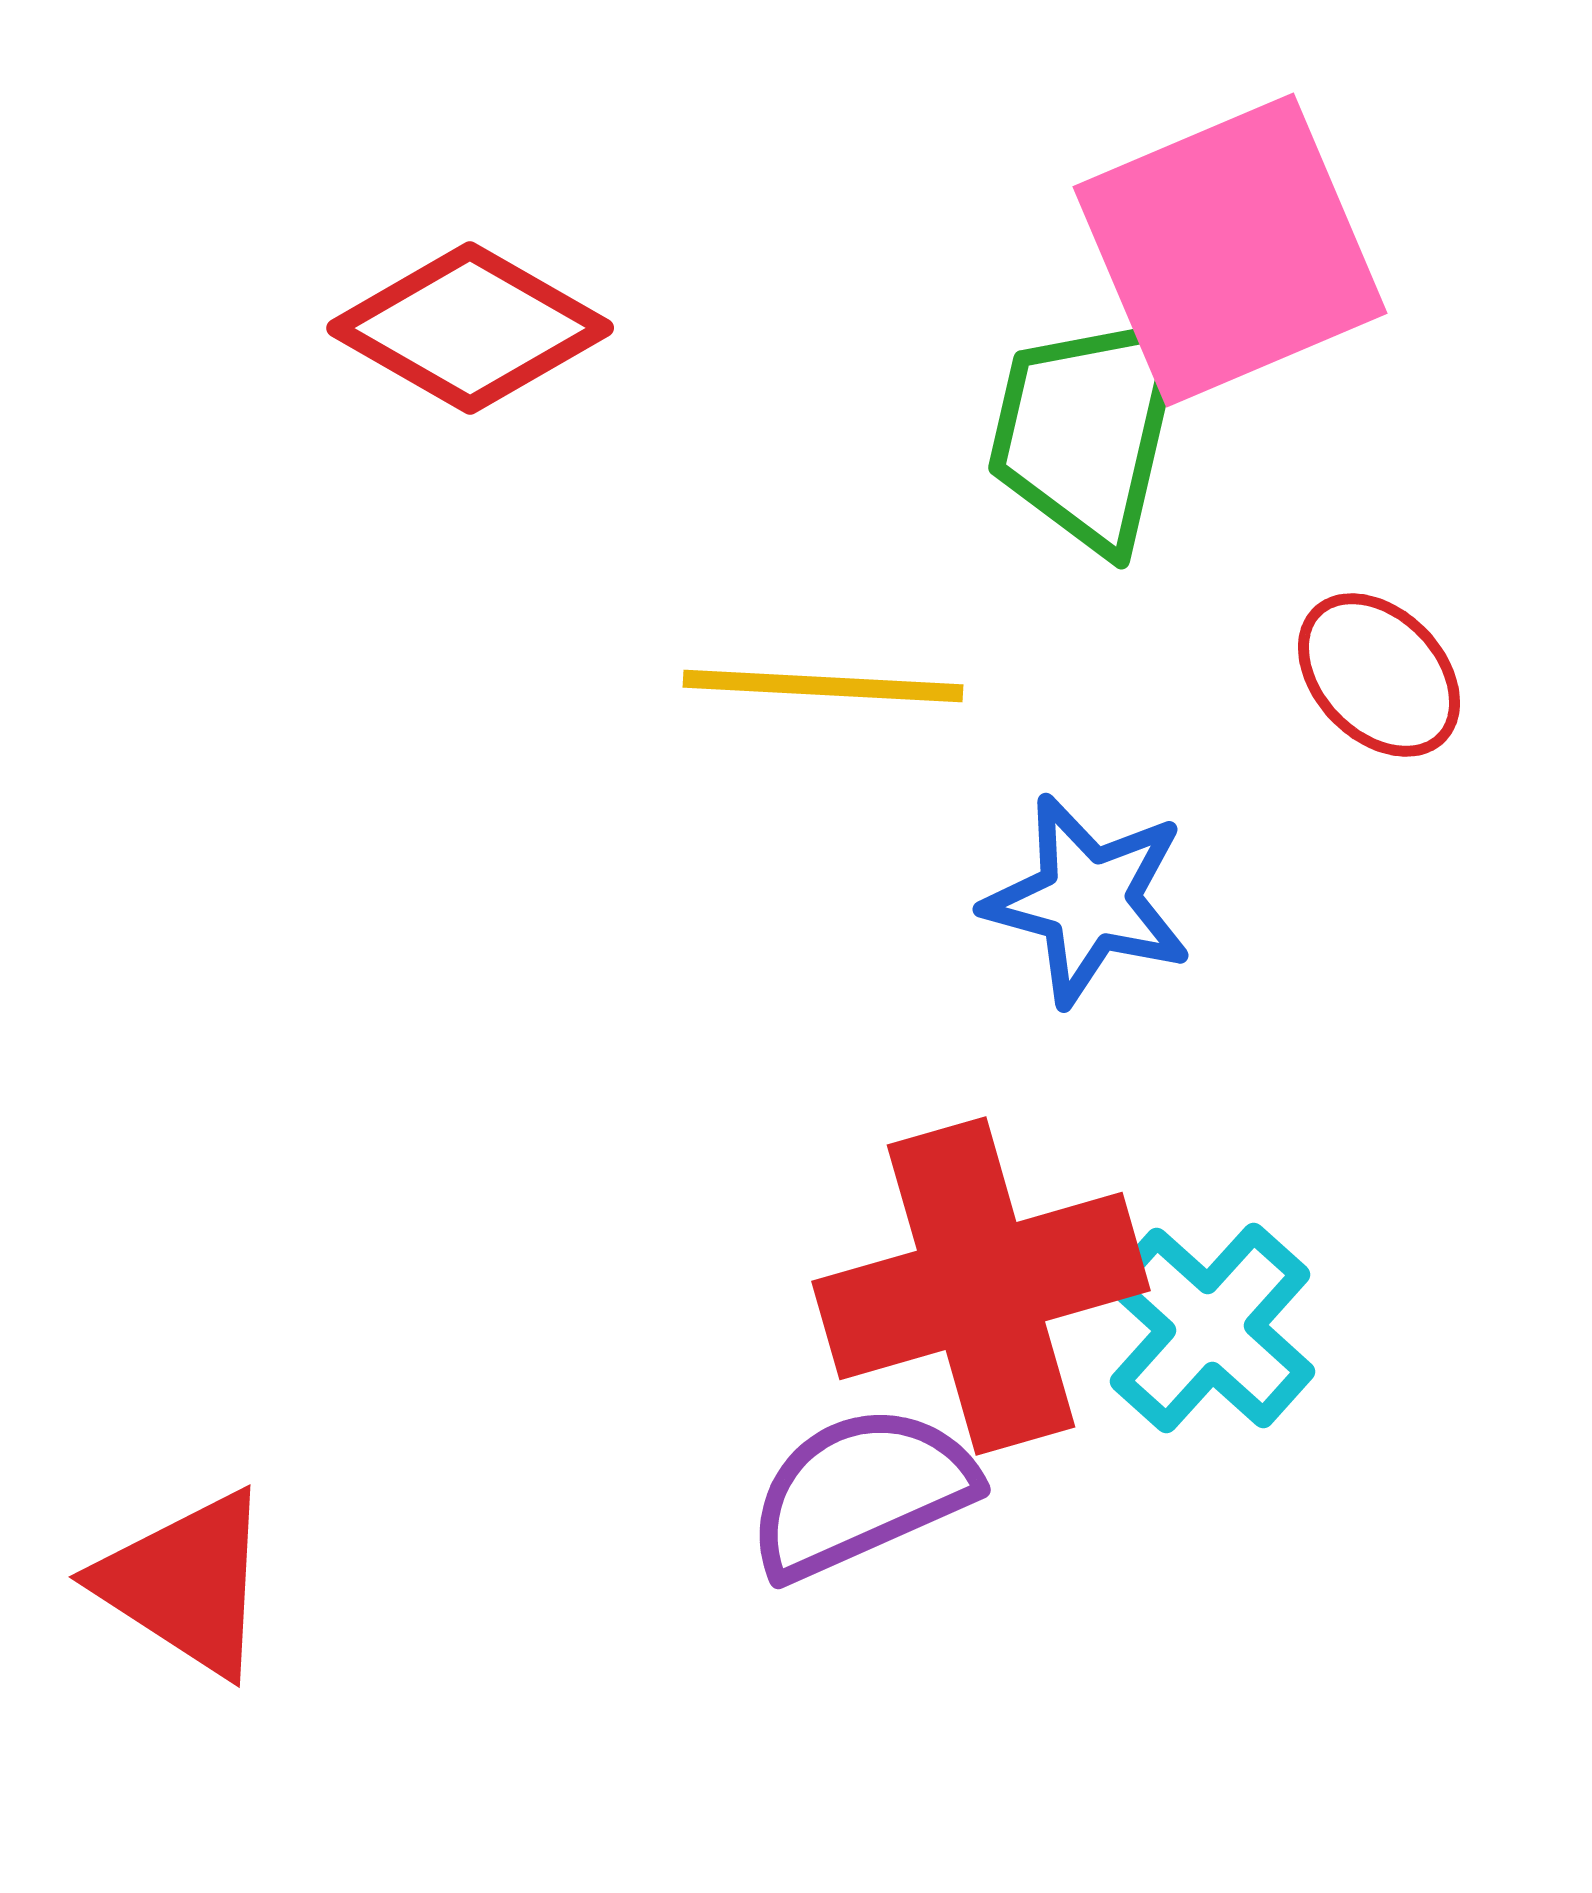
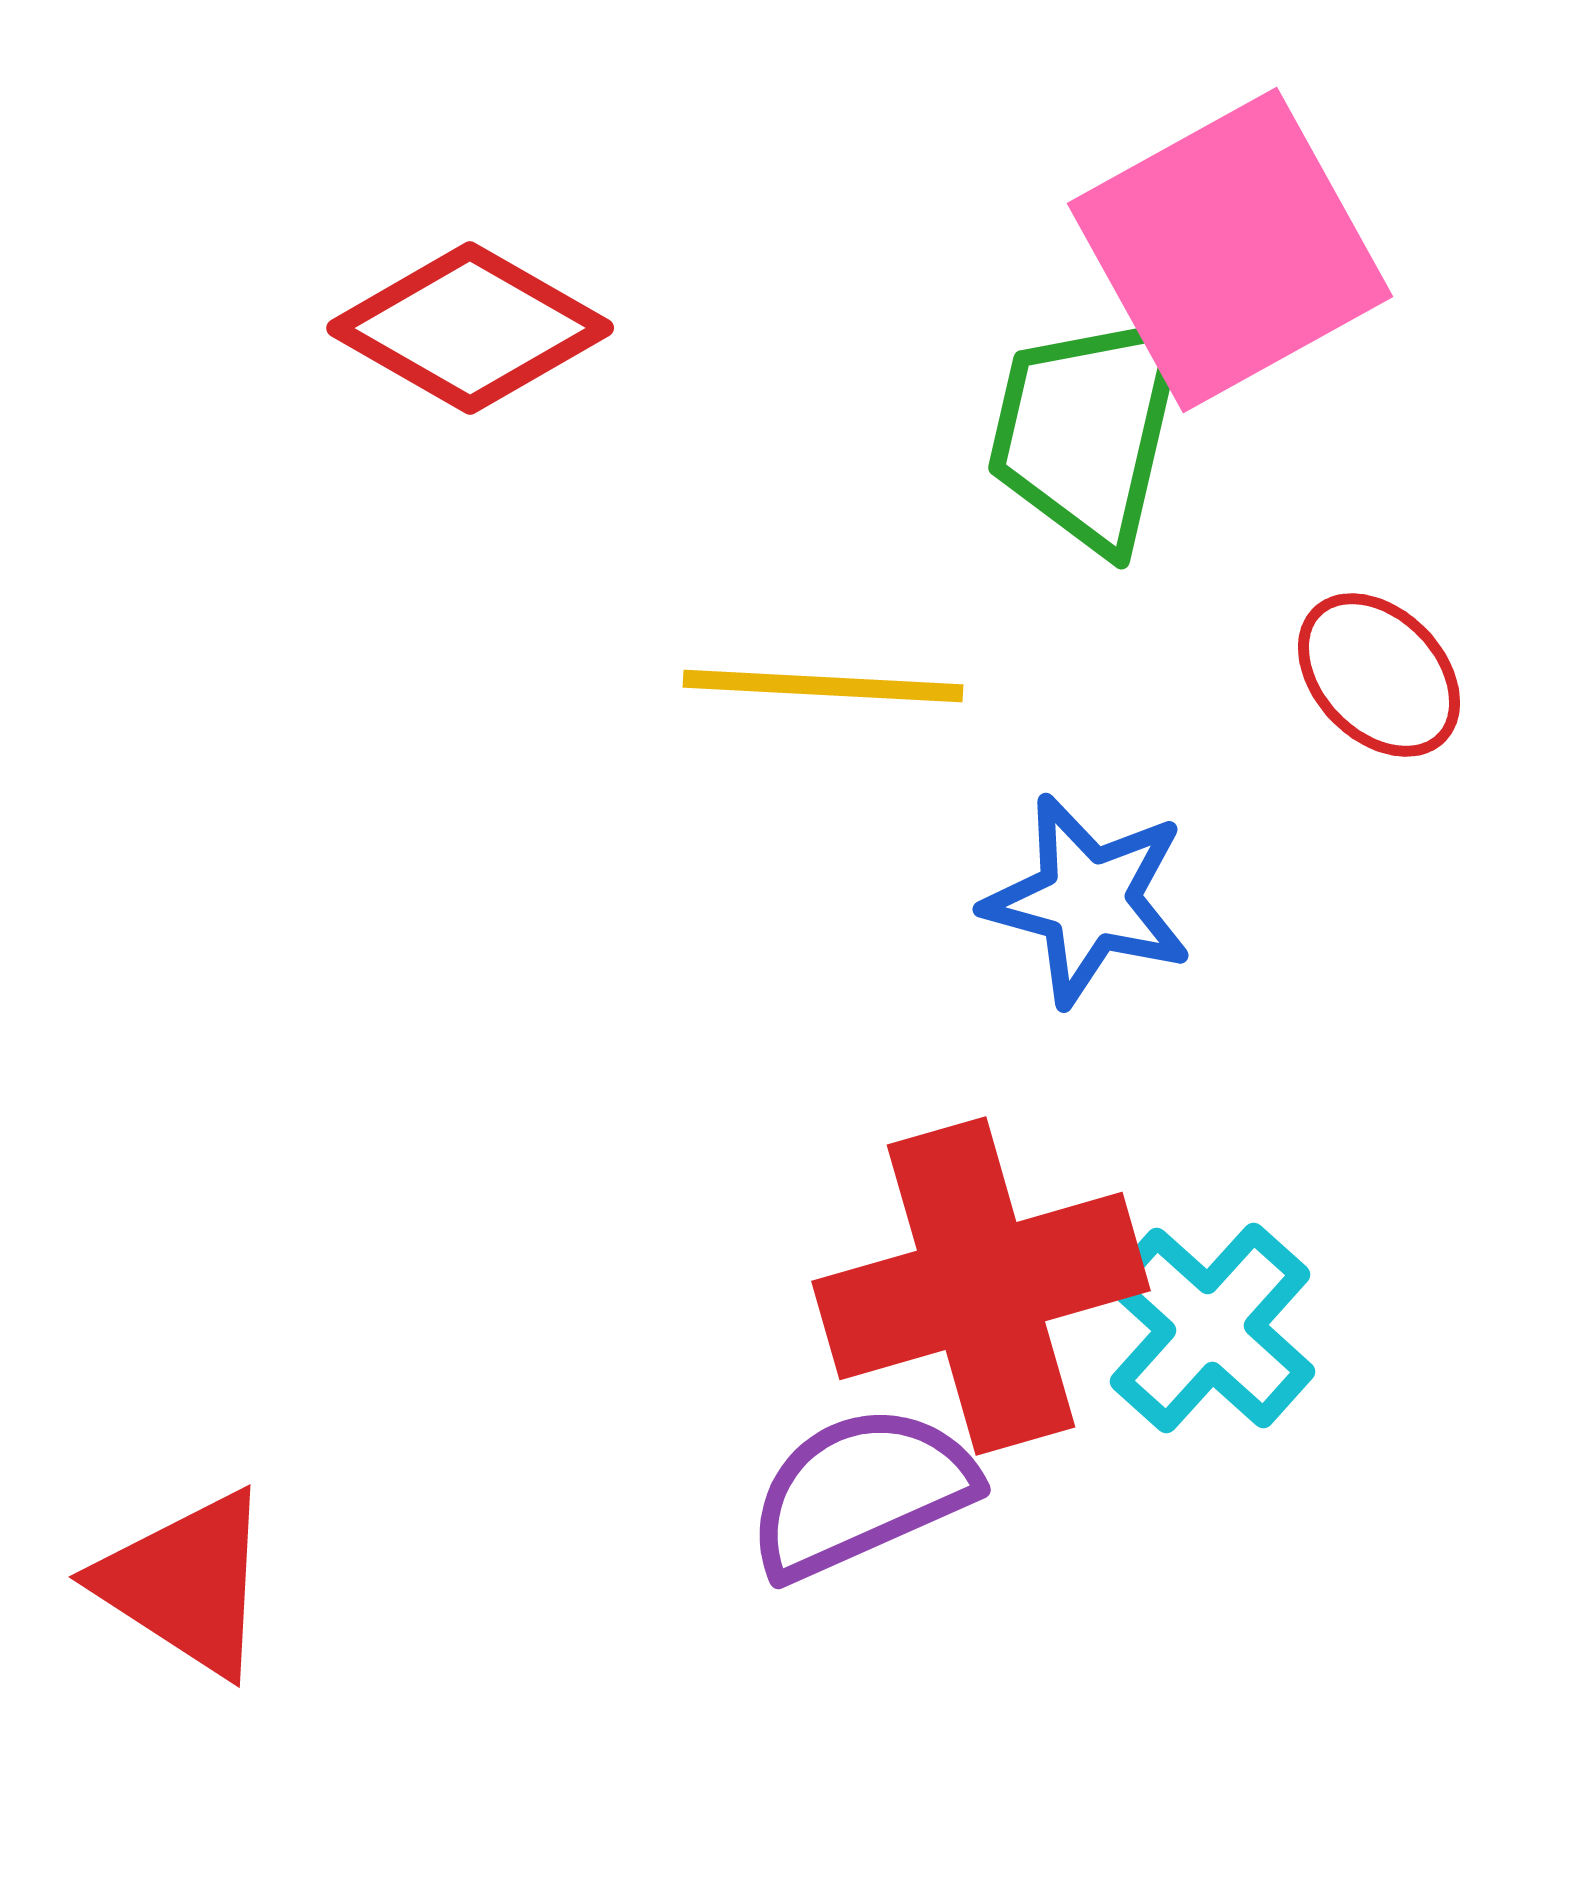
pink square: rotated 6 degrees counterclockwise
